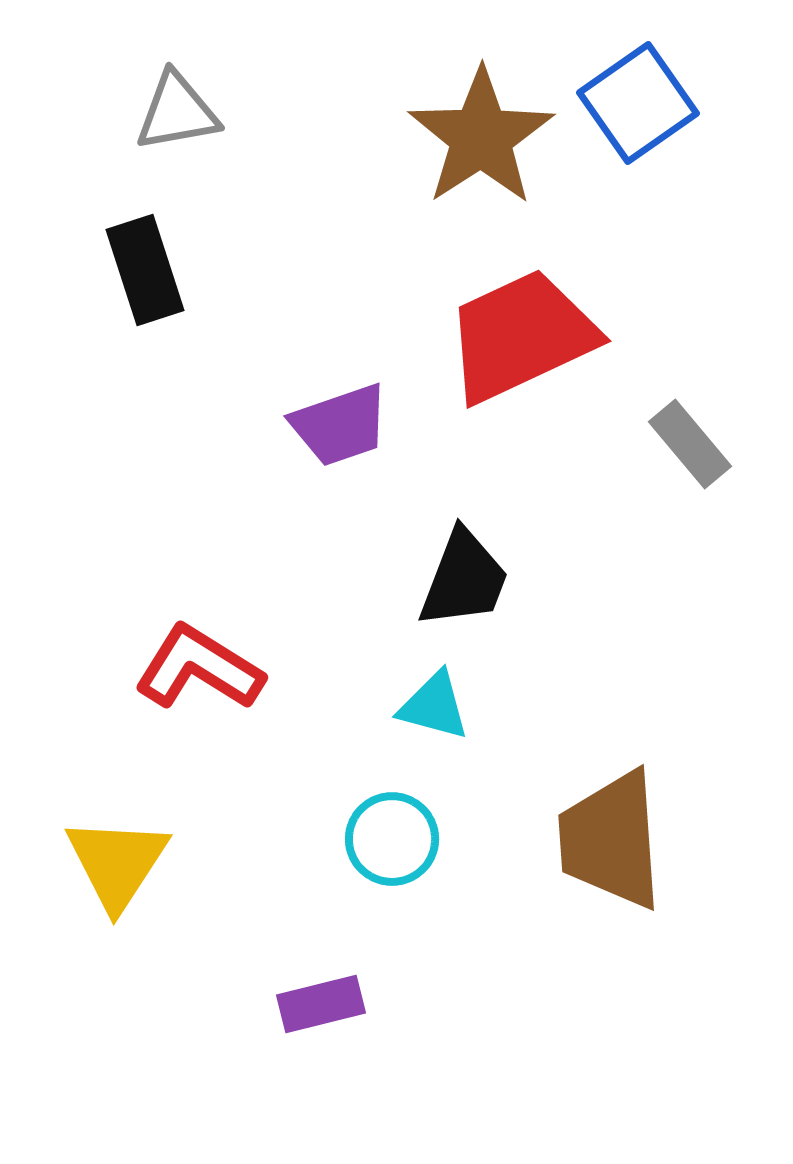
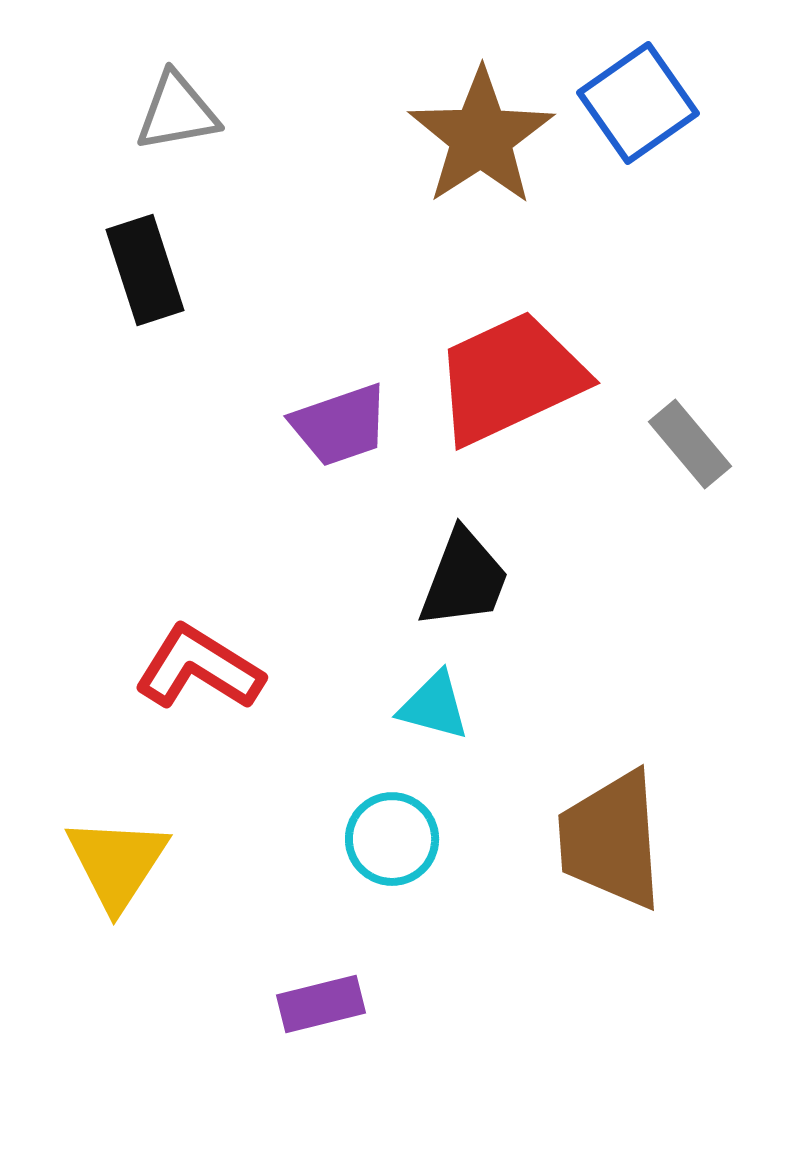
red trapezoid: moved 11 px left, 42 px down
